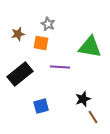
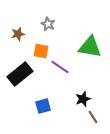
orange square: moved 8 px down
purple line: rotated 30 degrees clockwise
blue square: moved 2 px right
